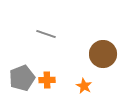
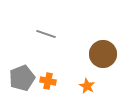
orange cross: moved 1 px right, 1 px down; rotated 14 degrees clockwise
orange star: moved 3 px right
